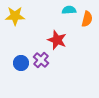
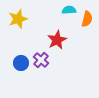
yellow star: moved 3 px right, 3 px down; rotated 18 degrees counterclockwise
red star: rotated 24 degrees clockwise
